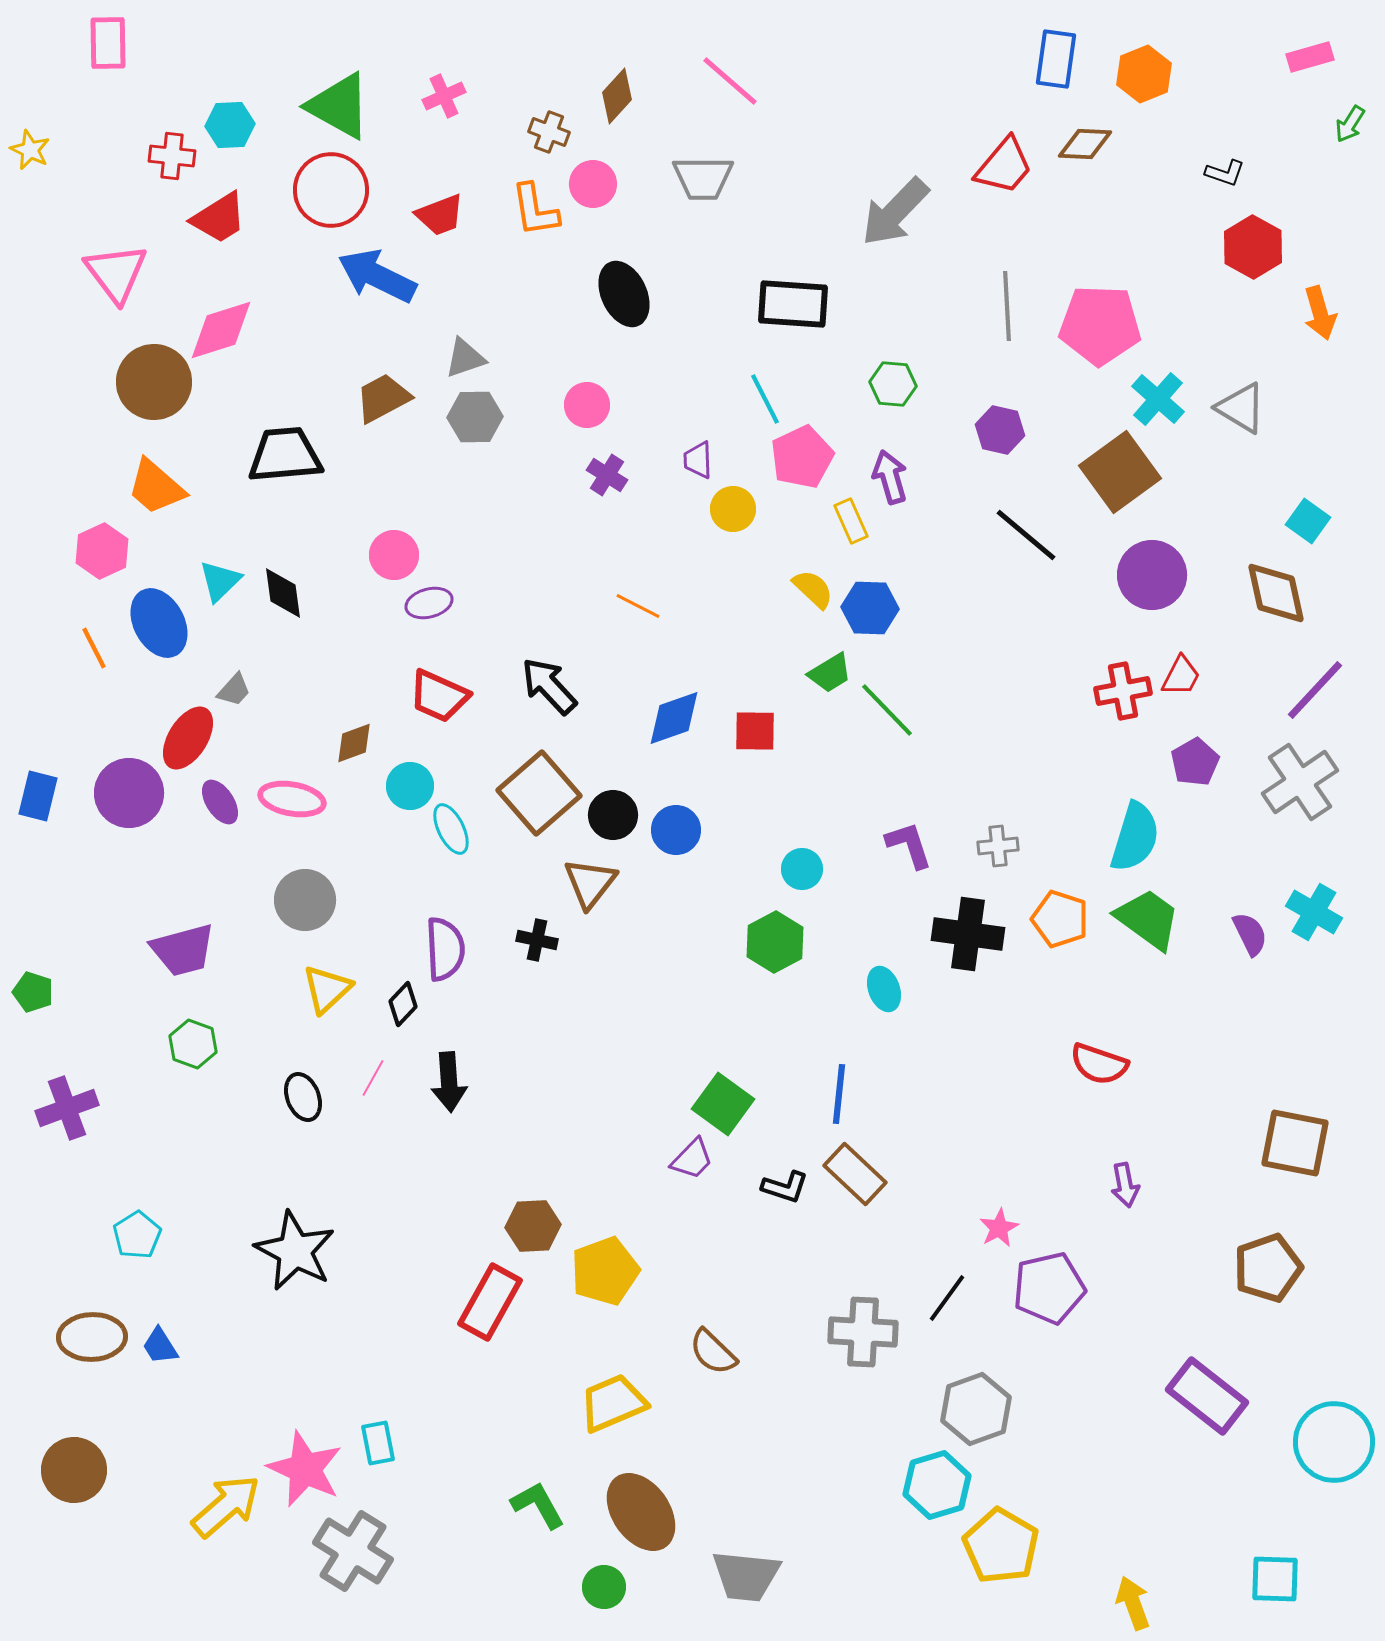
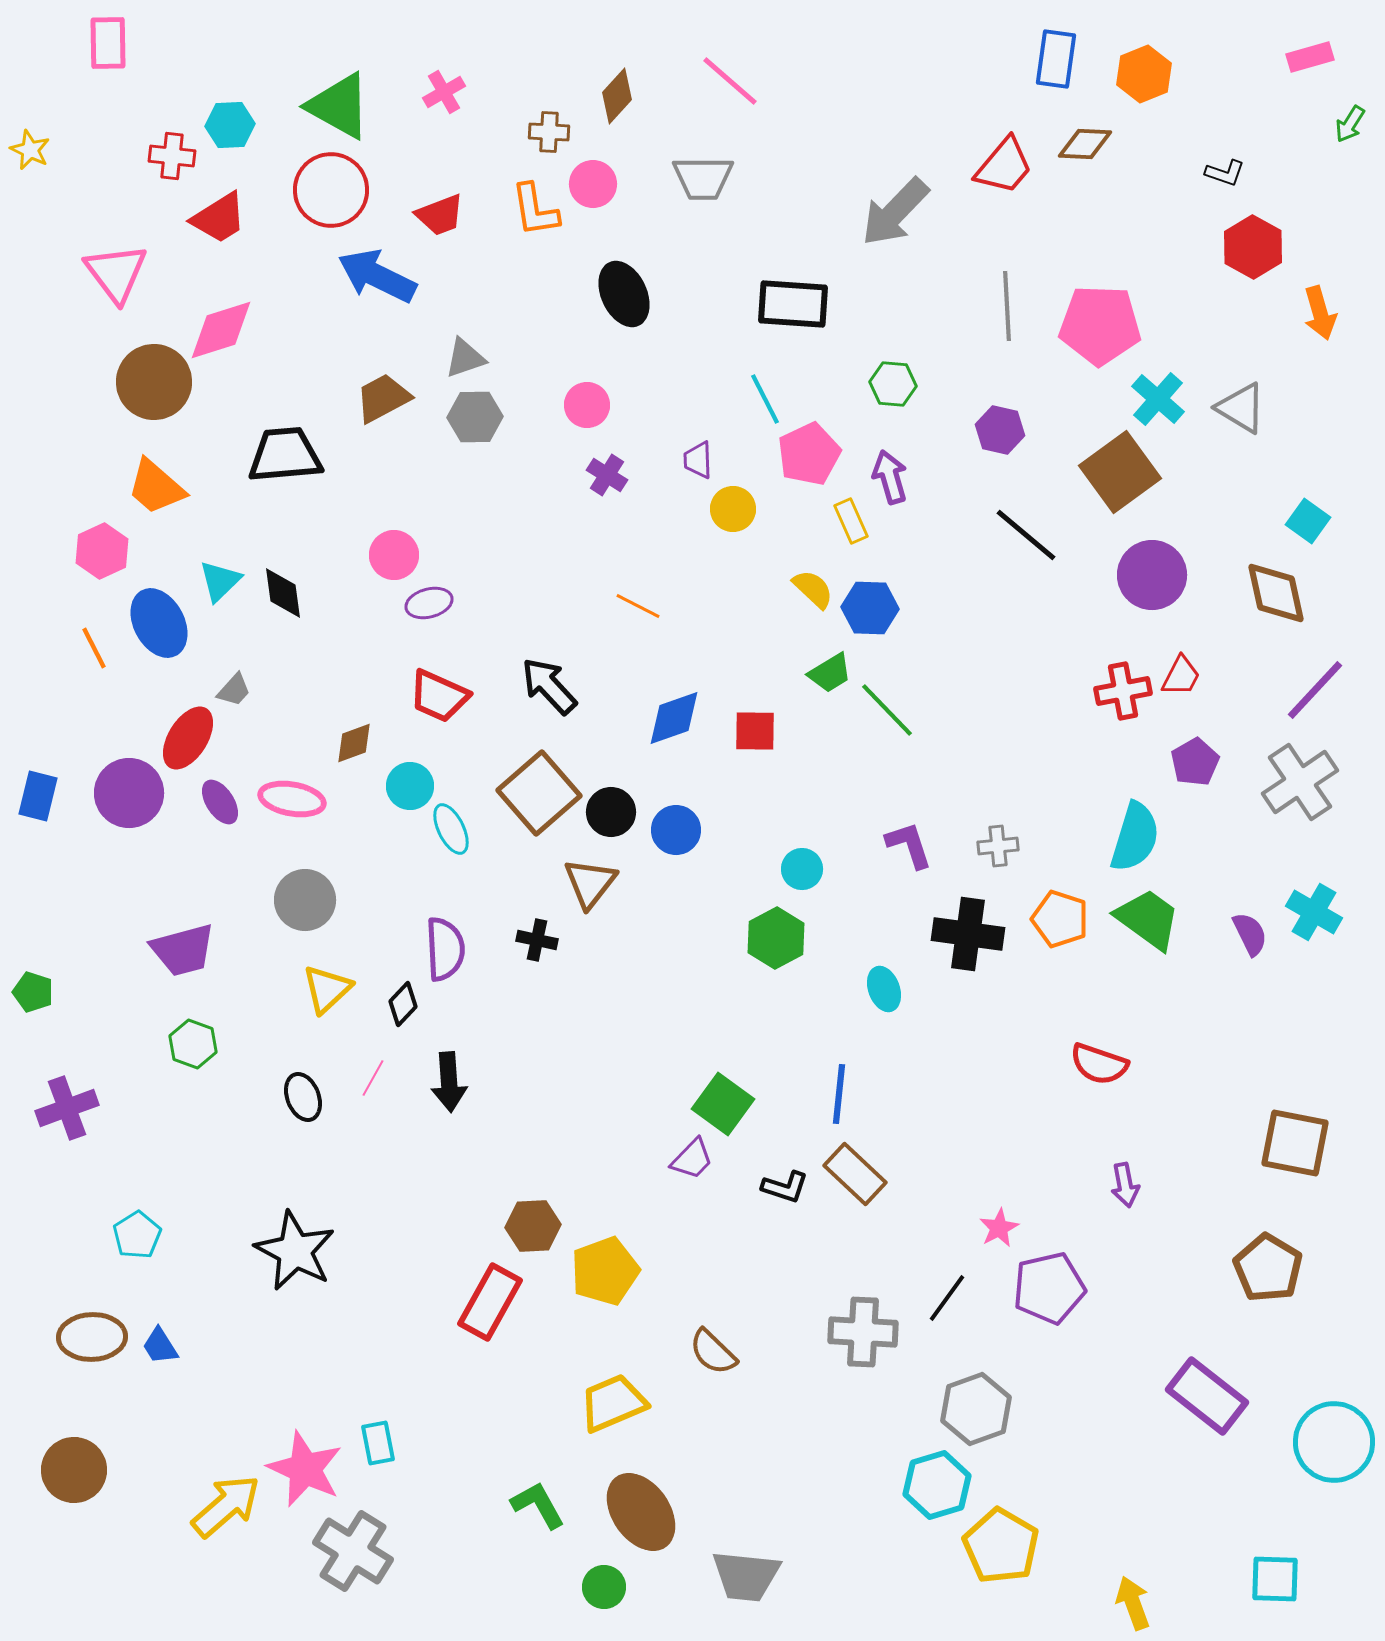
pink cross at (444, 96): moved 4 px up; rotated 6 degrees counterclockwise
brown cross at (549, 132): rotated 18 degrees counterclockwise
pink pentagon at (802, 457): moved 7 px right, 3 px up
black circle at (613, 815): moved 2 px left, 3 px up
green hexagon at (775, 942): moved 1 px right, 4 px up
brown pentagon at (1268, 1268): rotated 22 degrees counterclockwise
